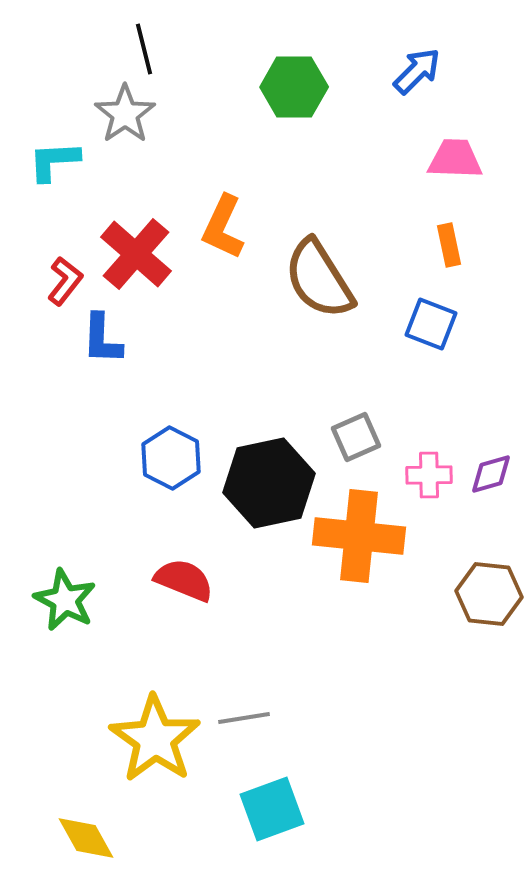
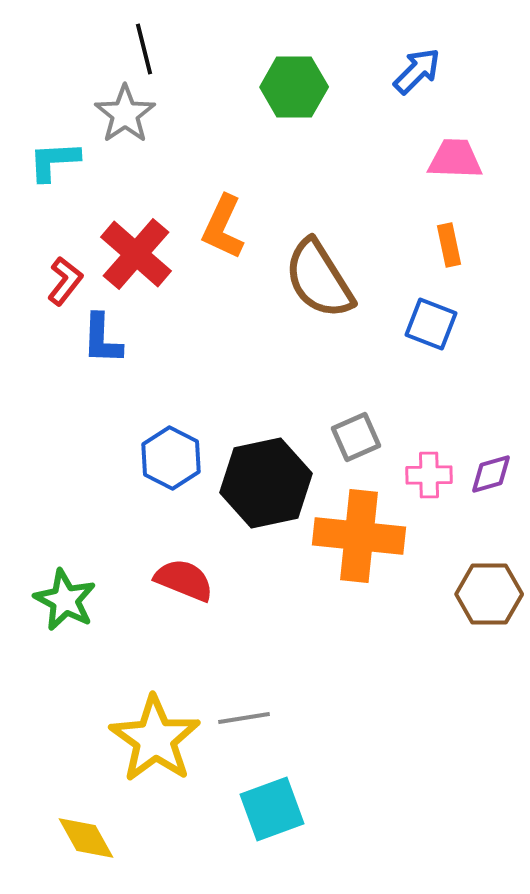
black hexagon: moved 3 px left
brown hexagon: rotated 6 degrees counterclockwise
